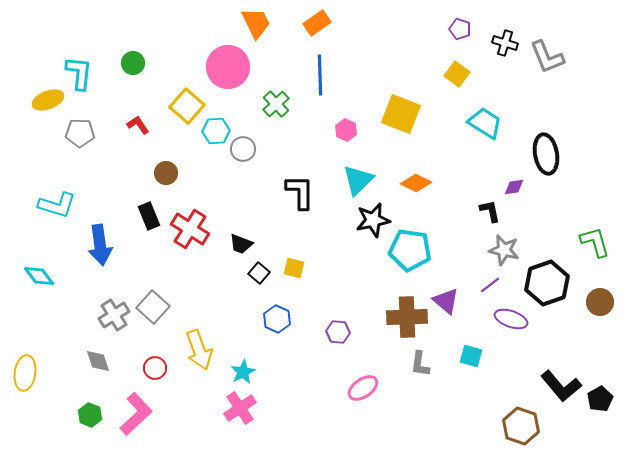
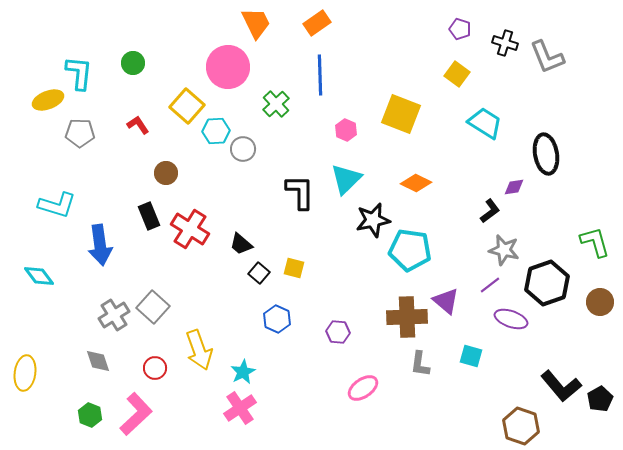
cyan triangle at (358, 180): moved 12 px left, 1 px up
black L-shape at (490, 211): rotated 65 degrees clockwise
black trapezoid at (241, 244): rotated 20 degrees clockwise
